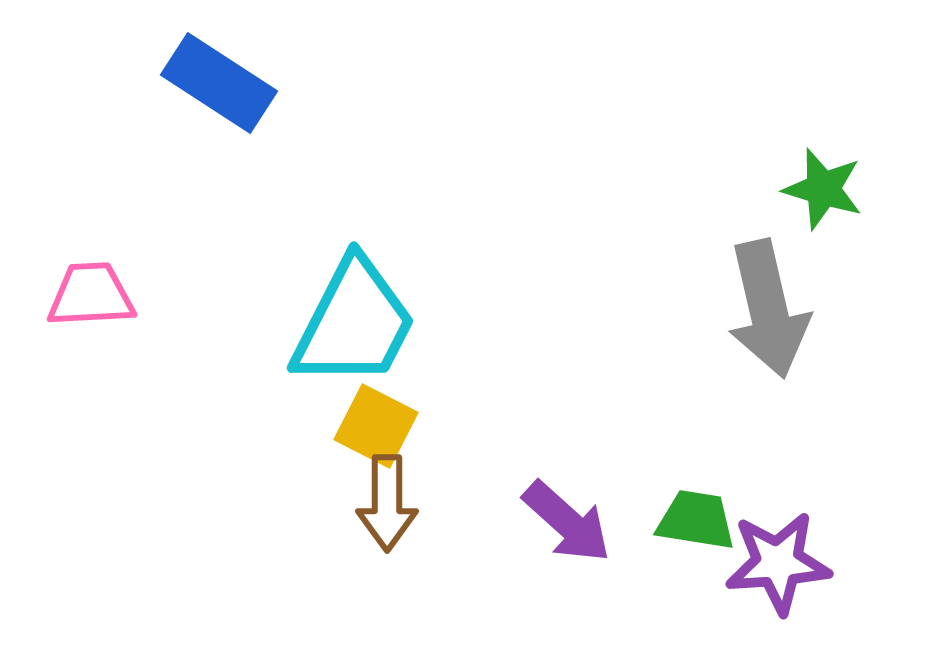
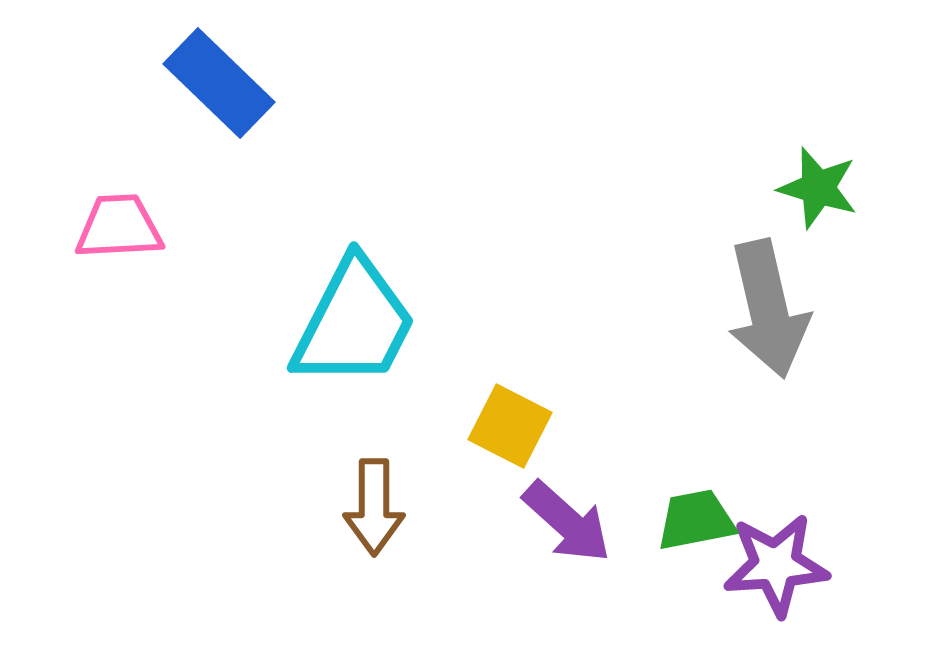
blue rectangle: rotated 11 degrees clockwise
green star: moved 5 px left, 1 px up
pink trapezoid: moved 28 px right, 68 px up
yellow square: moved 134 px right
brown arrow: moved 13 px left, 4 px down
green trapezoid: rotated 20 degrees counterclockwise
purple star: moved 2 px left, 2 px down
